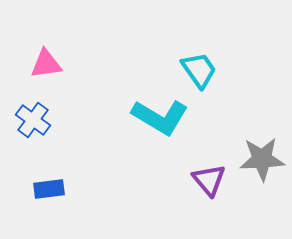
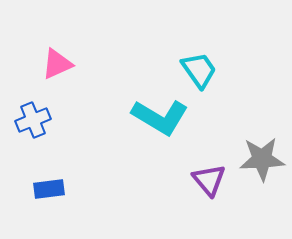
pink triangle: moved 11 px right; rotated 16 degrees counterclockwise
blue cross: rotated 32 degrees clockwise
